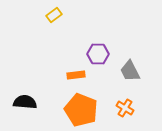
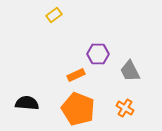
orange rectangle: rotated 18 degrees counterclockwise
black semicircle: moved 2 px right, 1 px down
orange pentagon: moved 3 px left, 1 px up
